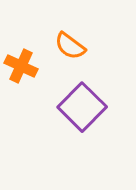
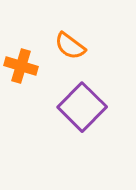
orange cross: rotated 8 degrees counterclockwise
